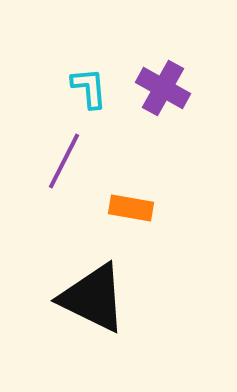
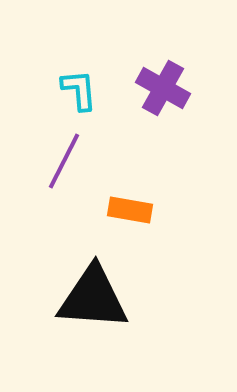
cyan L-shape: moved 10 px left, 2 px down
orange rectangle: moved 1 px left, 2 px down
black triangle: rotated 22 degrees counterclockwise
